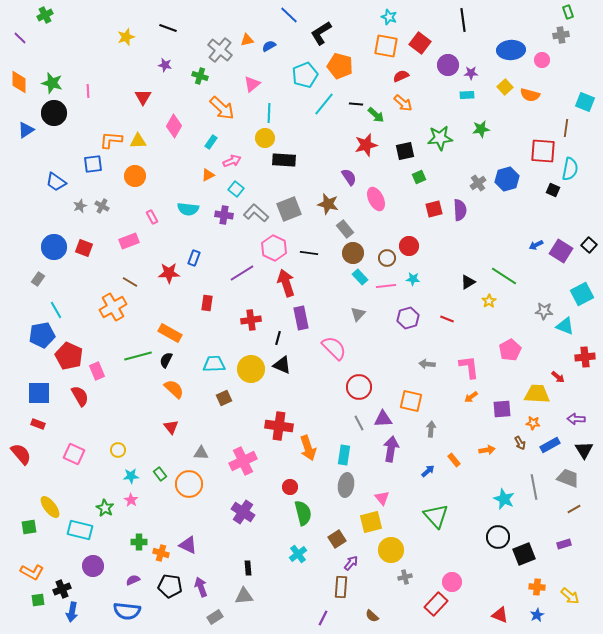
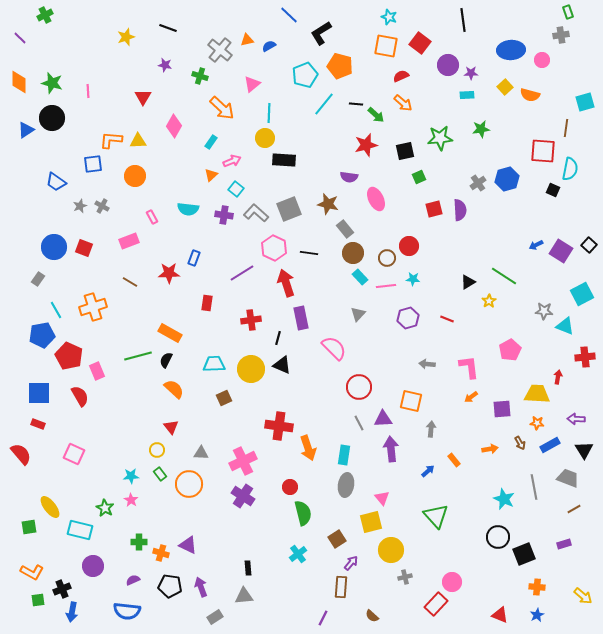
cyan square at (585, 102): rotated 36 degrees counterclockwise
black circle at (54, 113): moved 2 px left, 5 px down
orange triangle at (208, 175): moved 3 px right; rotated 16 degrees counterclockwise
purple semicircle at (349, 177): rotated 132 degrees clockwise
orange cross at (113, 307): moved 20 px left; rotated 12 degrees clockwise
red arrow at (558, 377): rotated 120 degrees counterclockwise
orange star at (533, 423): moved 4 px right
purple arrow at (391, 449): rotated 15 degrees counterclockwise
yellow circle at (118, 450): moved 39 px right
orange arrow at (487, 450): moved 3 px right, 1 px up
purple cross at (243, 512): moved 16 px up
yellow arrow at (570, 596): moved 13 px right
